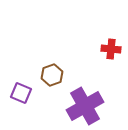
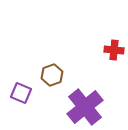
red cross: moved 3 px right, 1 px down
purple cross: moved 1 px down; rotated 9 degrees counterclockwise
